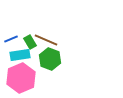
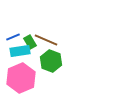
blue line: moved 2 px right, 2 px up
cyan rectangle: moved 4 px up
green hexagon: moved 1 px right, 2 px down
